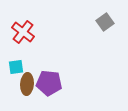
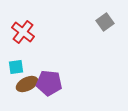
brown ellipse: rotated 60 degrees clockwise
